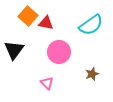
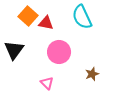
cyan semicircle: moved 9 px left, 8 px up; rotated 100 degrees clockwise
